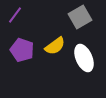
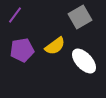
purple pentagon: rotated 30 degrees counterclockwise
white ellipse: moved 3 px down; rotated 20 degrees counterclockwise
